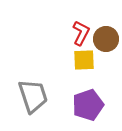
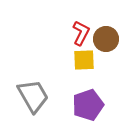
gray trapezoid: rotated 12 degrees counterclockwise
